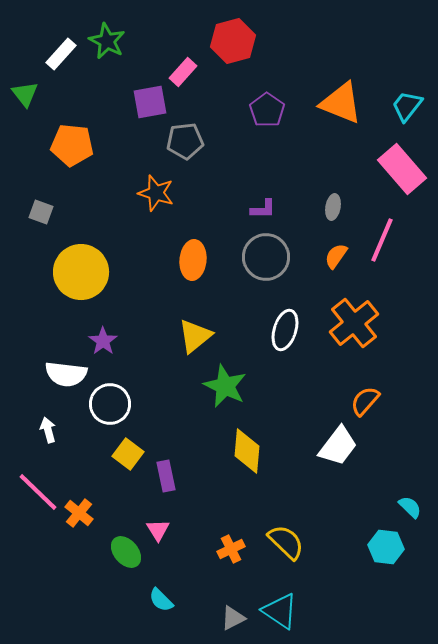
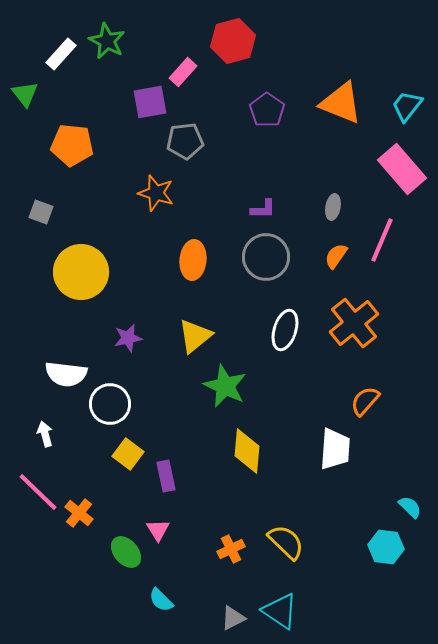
purple star at (103, 341): moved 25 px right, 3 px up; rotated 24 degrees clockwise
white arrow at (48, 430): moved 3 px left, 4 px down
white trapezoid at (338, 446): moved 3 px left, 3 px down; rotated 33 degrees counterclockwise
